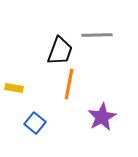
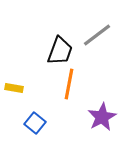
gray line: rotated 36 degrees counterclockwise
